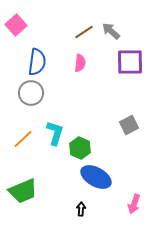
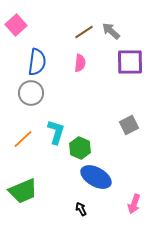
cyan L-shape: moved 1 px right, 1 px up
black arrow: rotated 32 degrees counterclockwise
